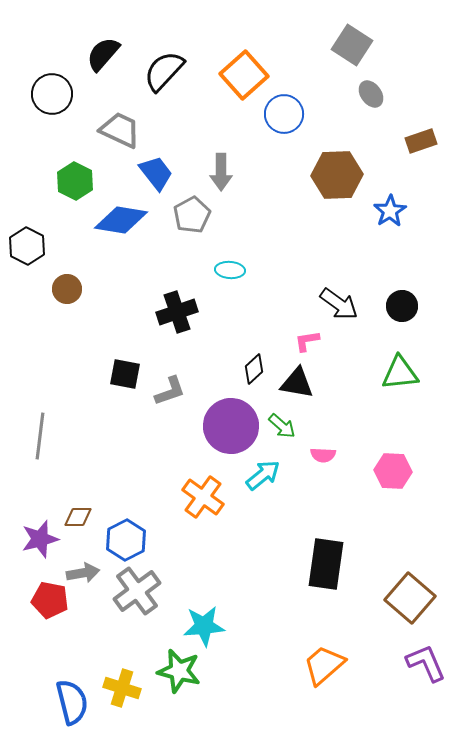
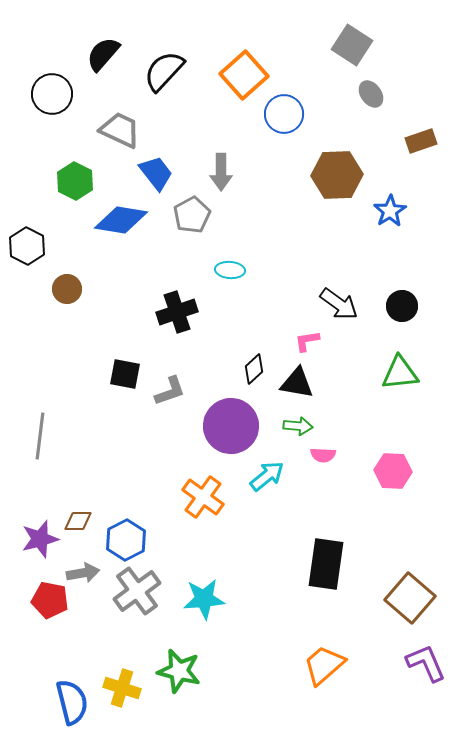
green arrow at (282, 426): moved 16 px right; rotated 36 degrees counterclockwise
cyan arrow at (263, 475): moved 4 px right, 1 px down
brown diamond at (78, 517): moved 4 px down
cyan star at (204, 626): moved 27 px up
